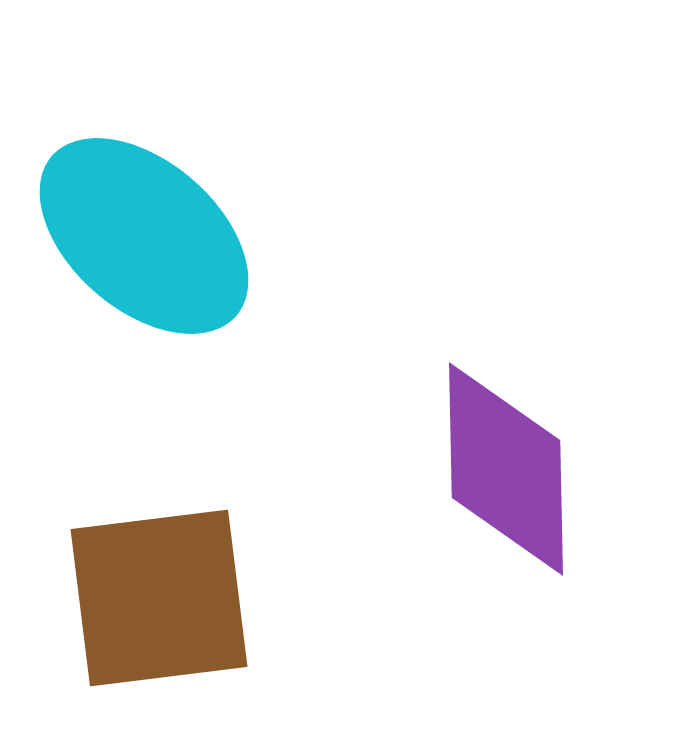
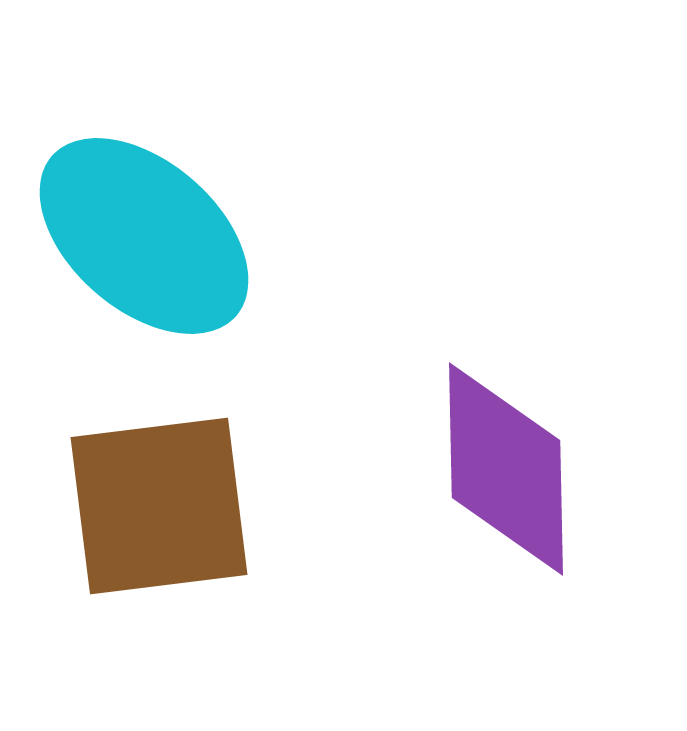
brown square: moved 92 px up
